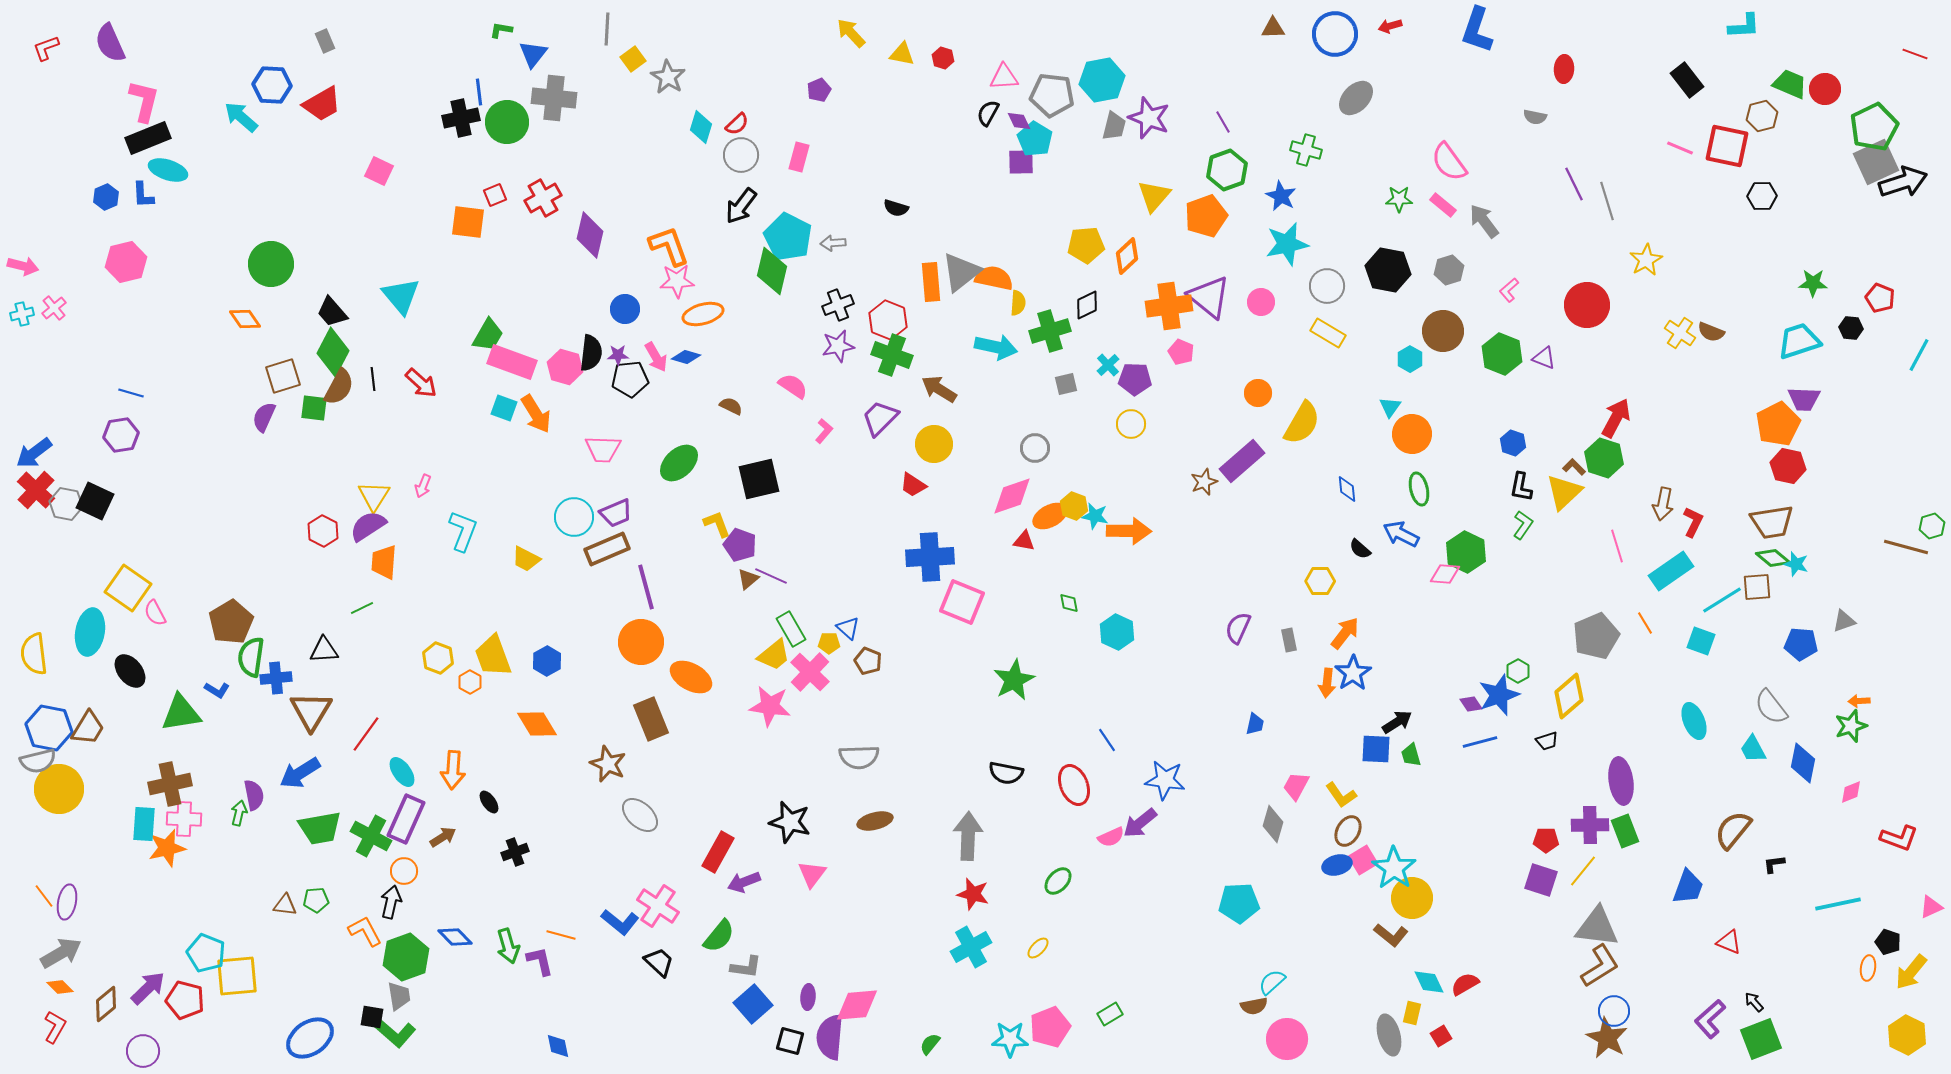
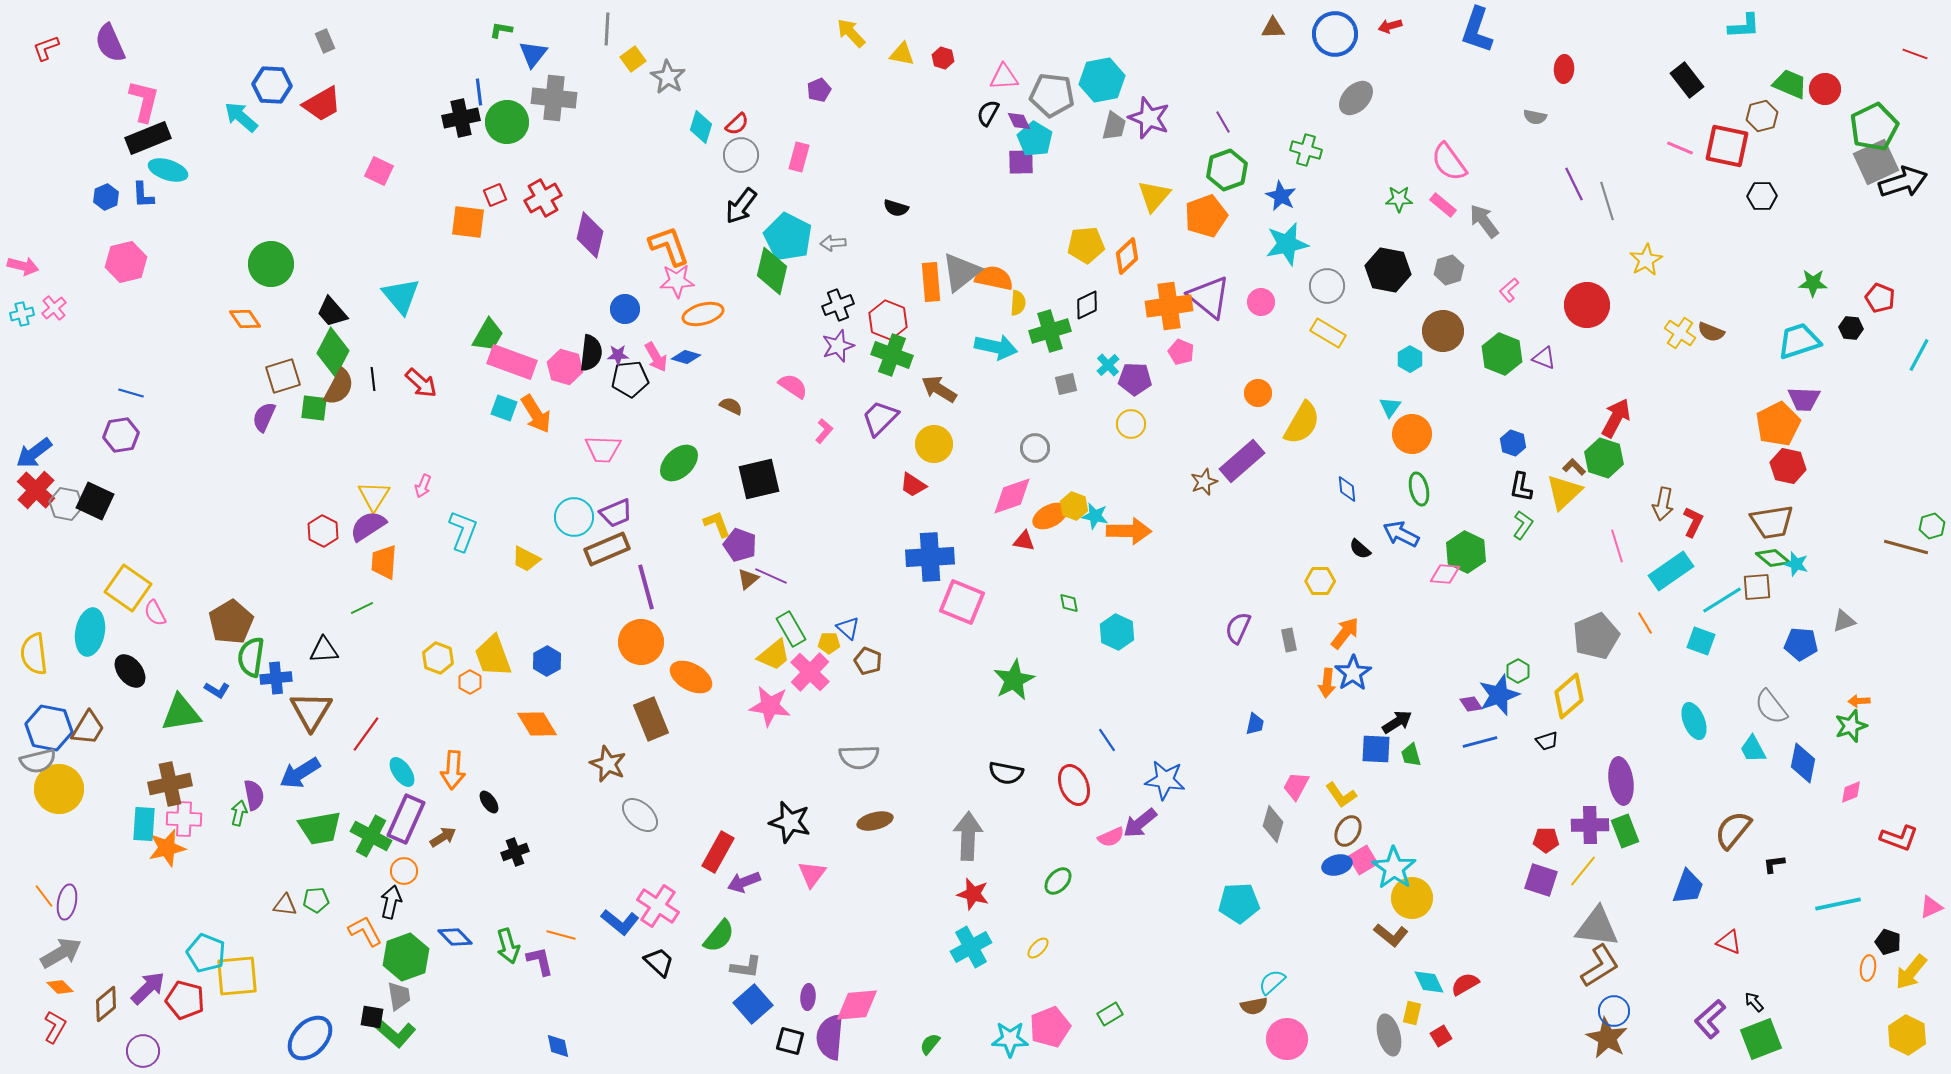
purple star at (838, 346): rotated 8 degrees counterclockwise
blue ellipse at (310, 1038): rotated 12 degrees counterclockwise
